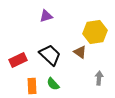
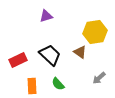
gray arrow: rotated 136 degrees counterclockwise
green semicircle: moved 5 px right
